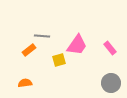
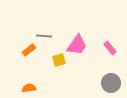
gray line: moved 2 px right
orange semicircle: moved 4 px right, 5 px down
